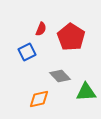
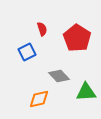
red semicircle: moved 1 px right; rotated 40 degrees counterclockwise
red pentagon: moved 6 px right, 1 px down
gray diamond: moved 1 px left
